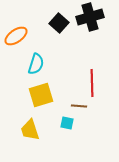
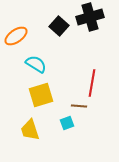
black square: moved 3 px down
cyan semicircle: rotated 75 degrees counterclockwise
red line: rotated 12 degrees clockwise
cyan square: rotated 32 degrees counterclockwise
